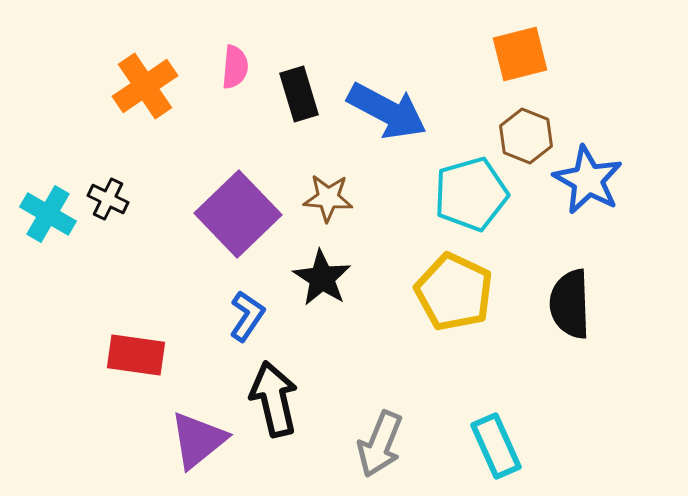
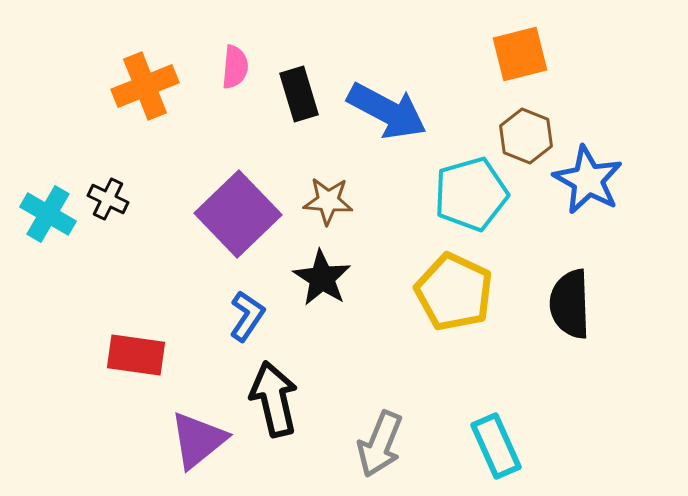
orange cross: rotated 12 degrees clockwise
brown star: moved 3 px down
